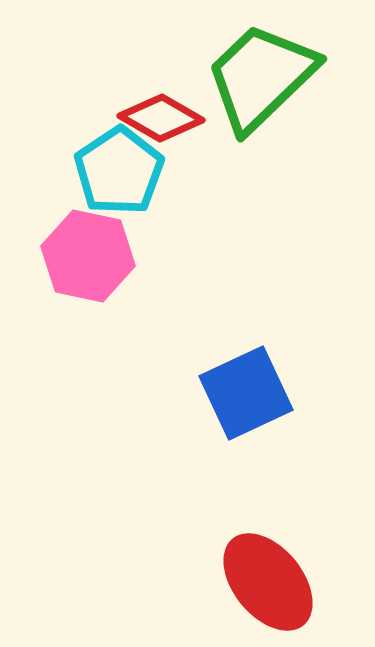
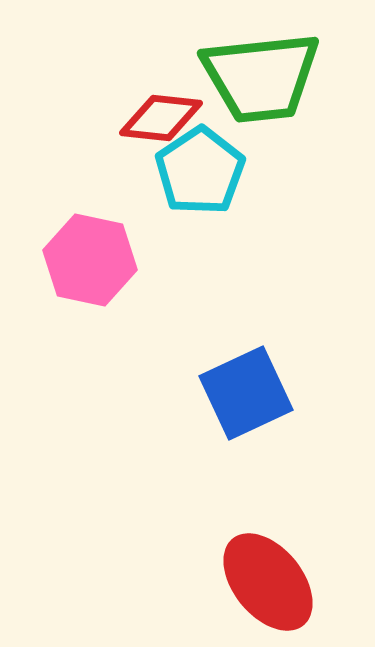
green trapezoid: rotated 142 degrees counterclockwise
red diamond: rotated 24 degrees counterclockwise
cyan pentagon: moved 81 px right
pink hexagon: moved 2 px right, 4 px down
